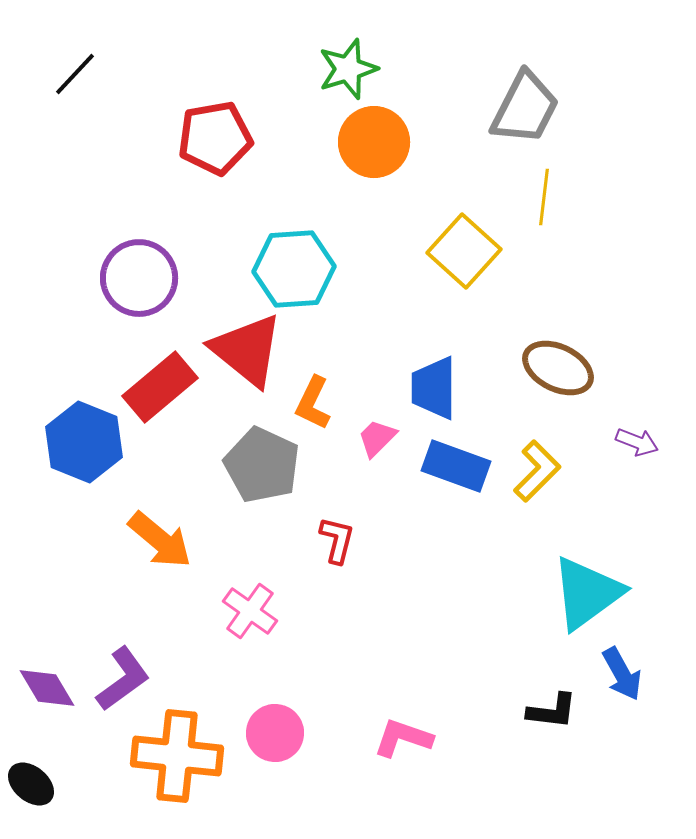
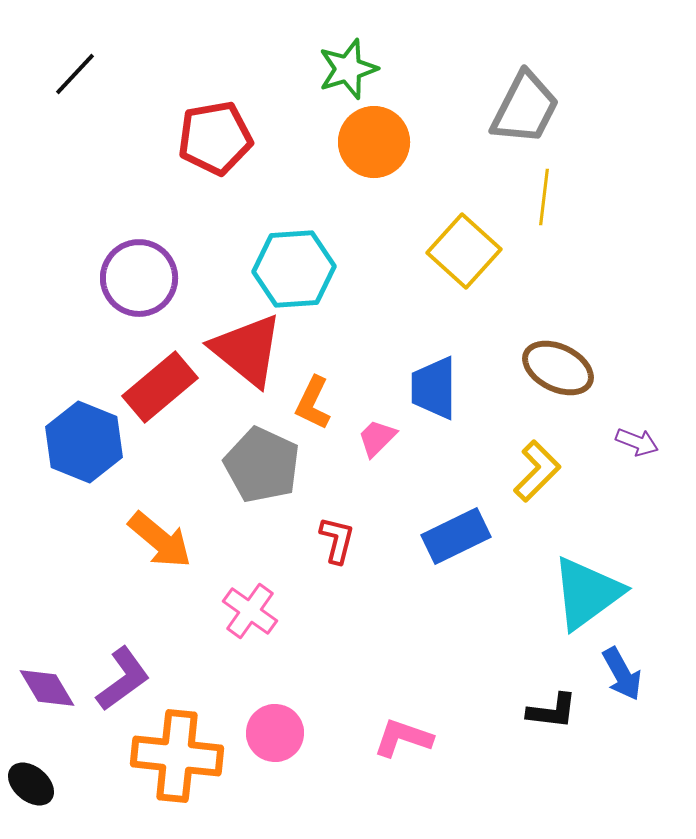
blue rectangle: moved 70 px down; rotated 46 degrees counterclockwise
